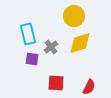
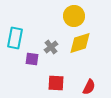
cyan rectangle: moved 13 px left, 4 px down; rotated 25 degrees clockwise
